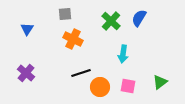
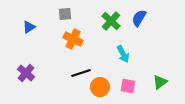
blue triangle: moved 2 px right, 2 px up; rotated 24 degrees clockwise
cyan arrow: rotated 36 degrees counterclockwise
